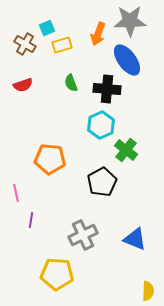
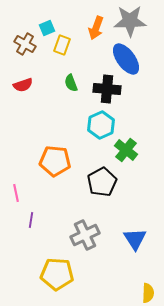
orange arrow: moved 2 px left, 6 px up
yellow rectangle: rotated 54 degrees counterclockwise
blue ellipse: moved 1 px left, 1 px up
orange pentagon: moved 5 px right, 2 px down
gray cross: moved 2 px right
blue triangle: rotated 35 degrees clockwise
yellow semicircle: moved 2 px down
